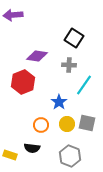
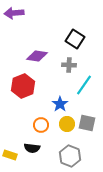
purple arrow: moved 1 px right, 2 px up
black square: moved 1 px right, 1 px down
red hexagon: moved 4 px down
blue star: moved 1 px right, 2 px down
